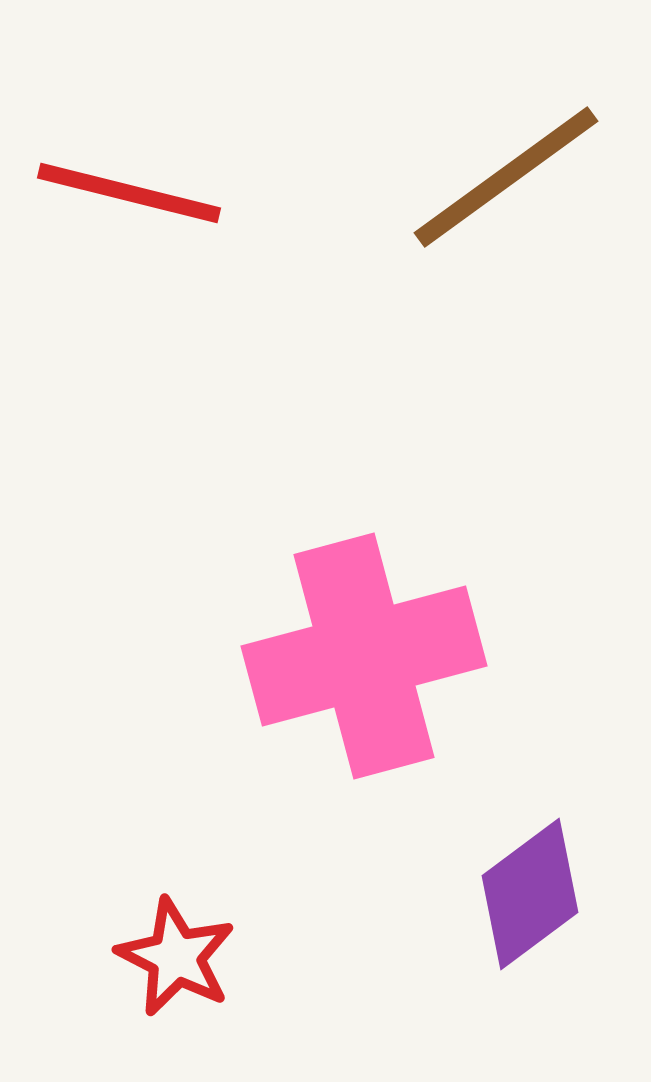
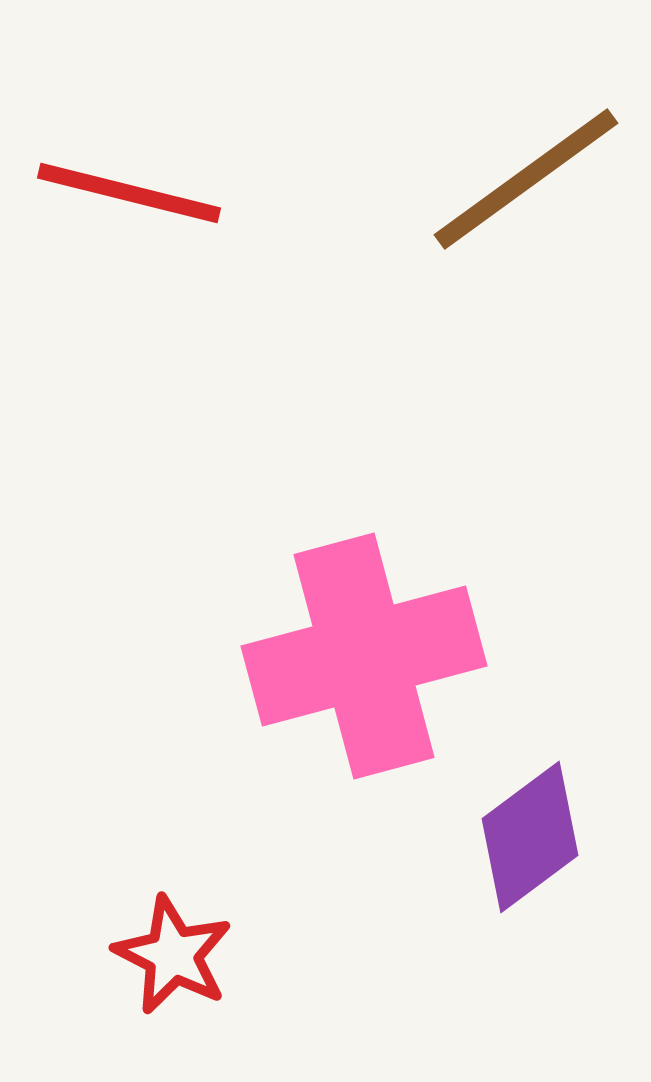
brown line: moved 20 px right, 2 px down
purple diamond: moved 57 px up
red star: moved 3 px left, 2 px up
